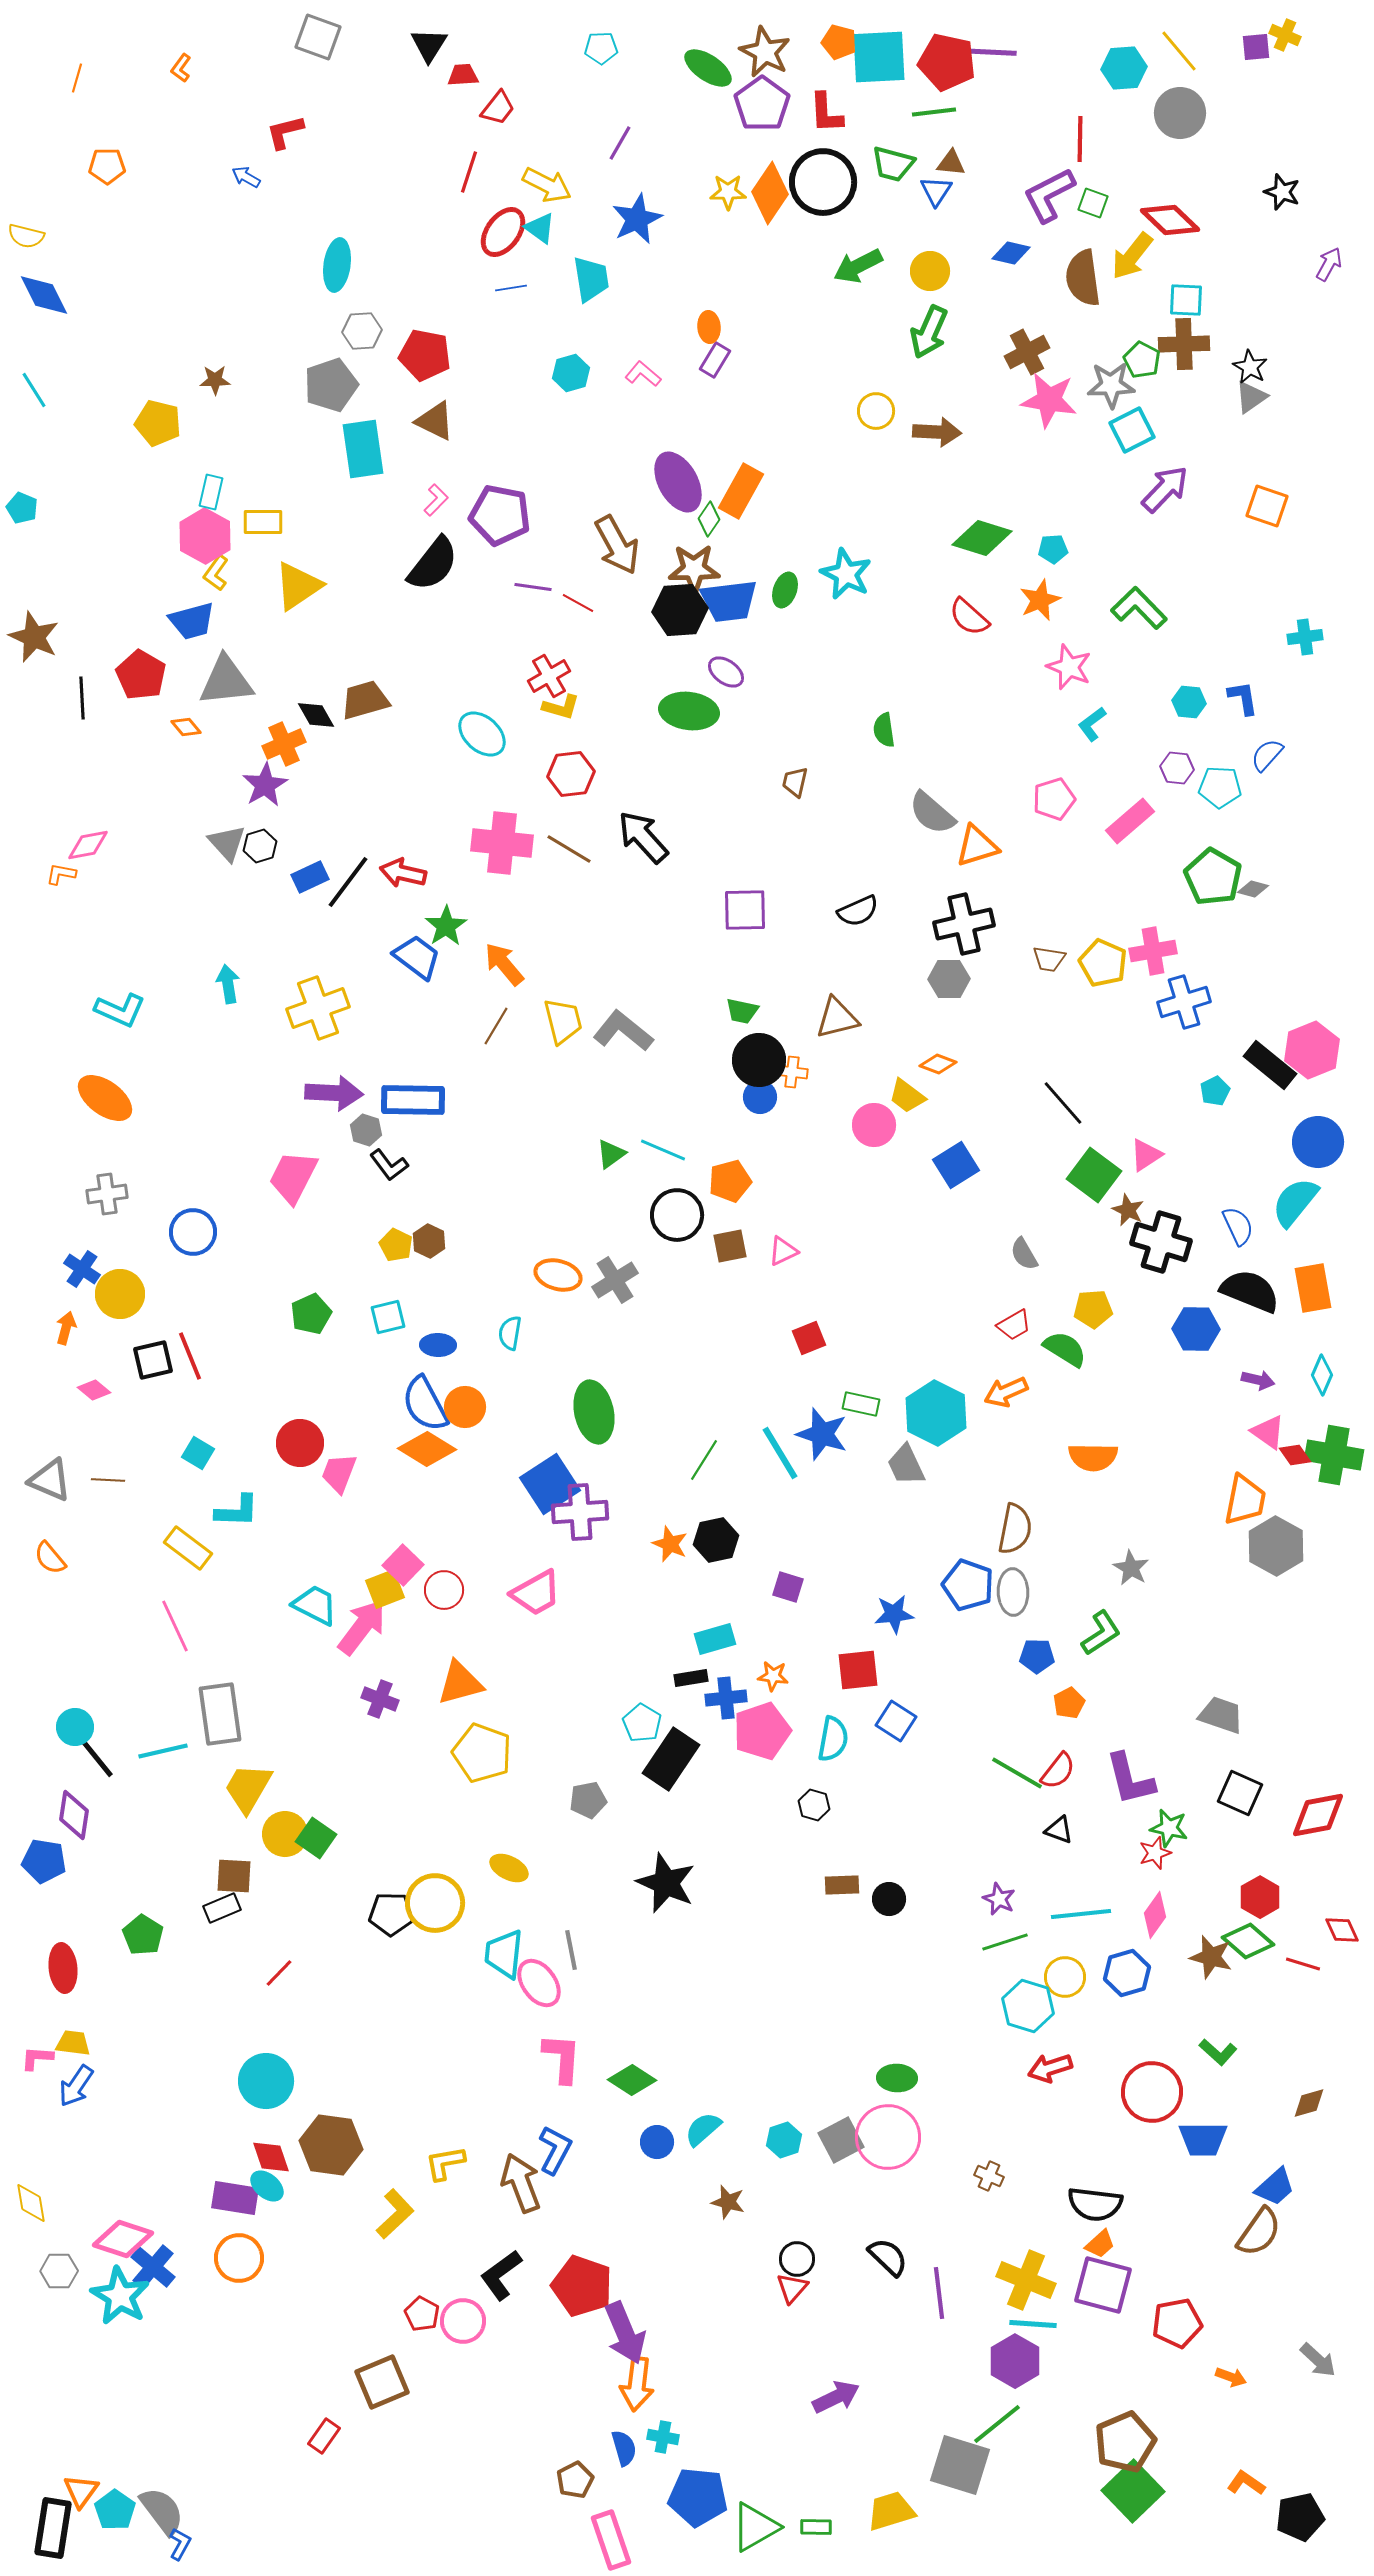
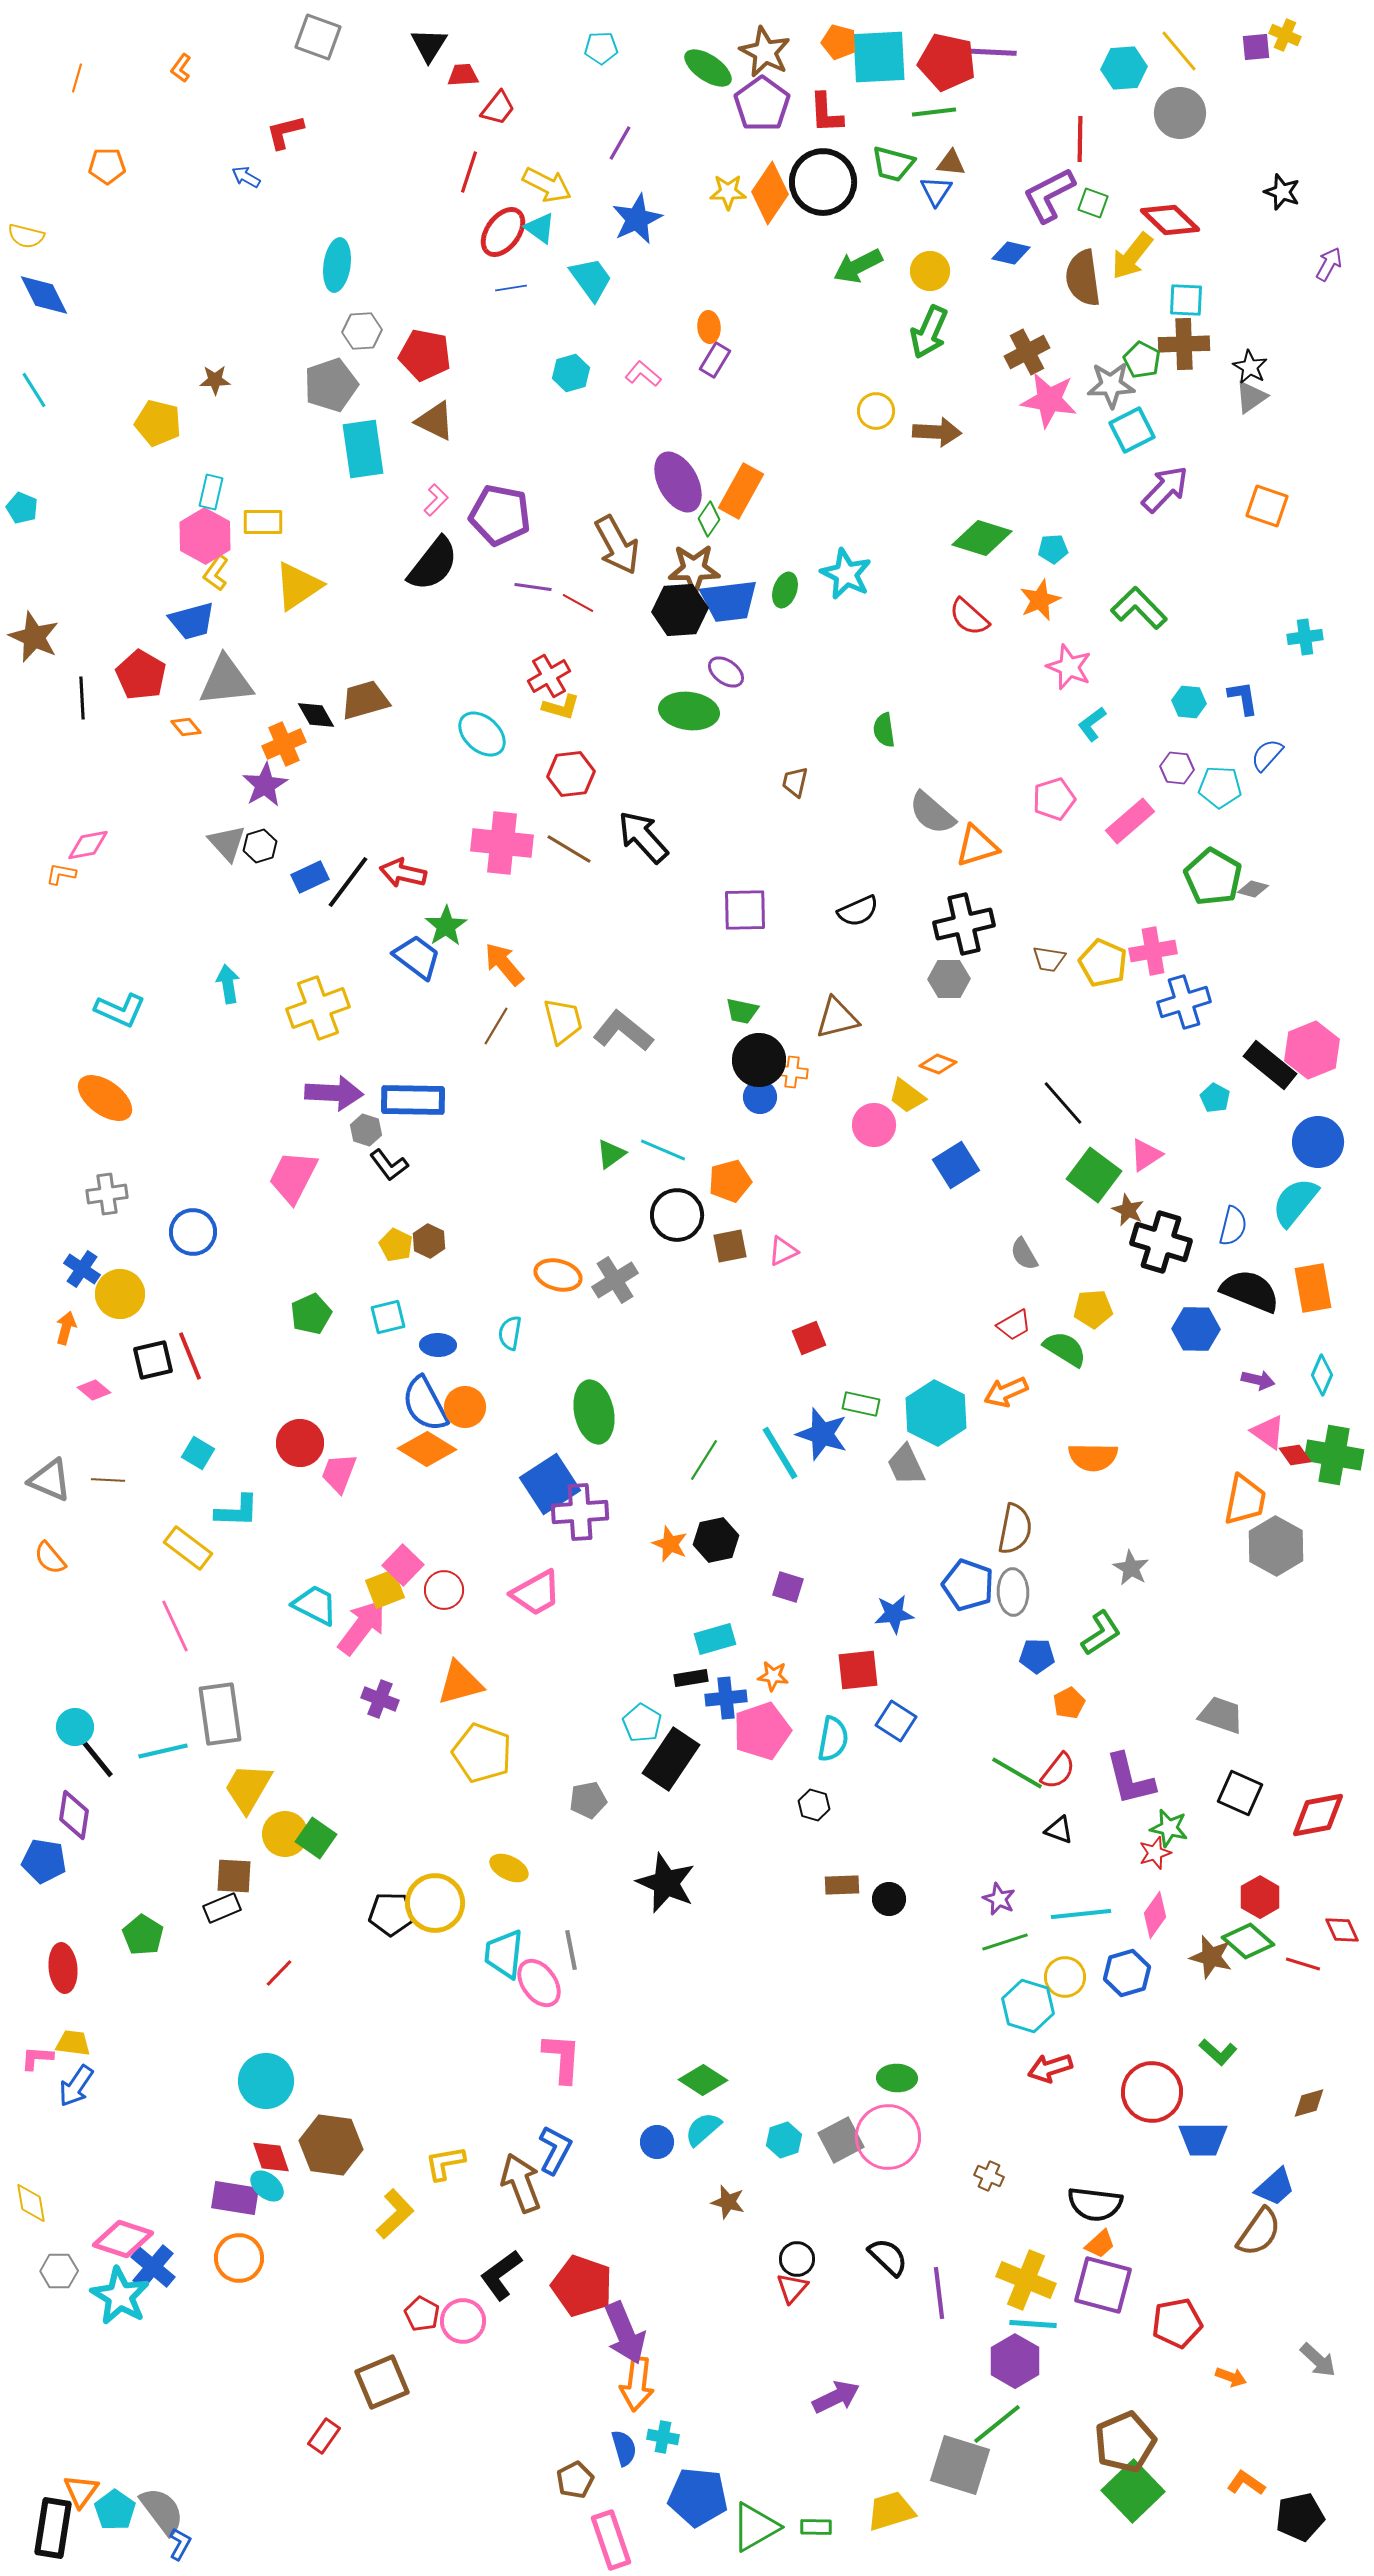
cyan trapezoid at (591, 279): rotated 27 degrees counterclockwise
cyan pentagon at (1215, 1091): moved 7 px down; rotated 16 degrees counterclockwise
blue semicircle at (1238, 1226): moved 5 px left; rotated 39 degrees clockwise
green diamond at (632, 2080): moved 71 px right
